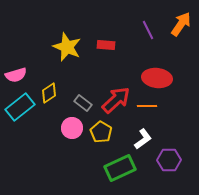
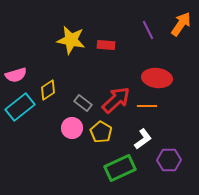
yellow star: moved 4 px right, 7 px up; rotated 12 degrees counterclockwise
yellow diamond: moved 1 px left, 3 px up
